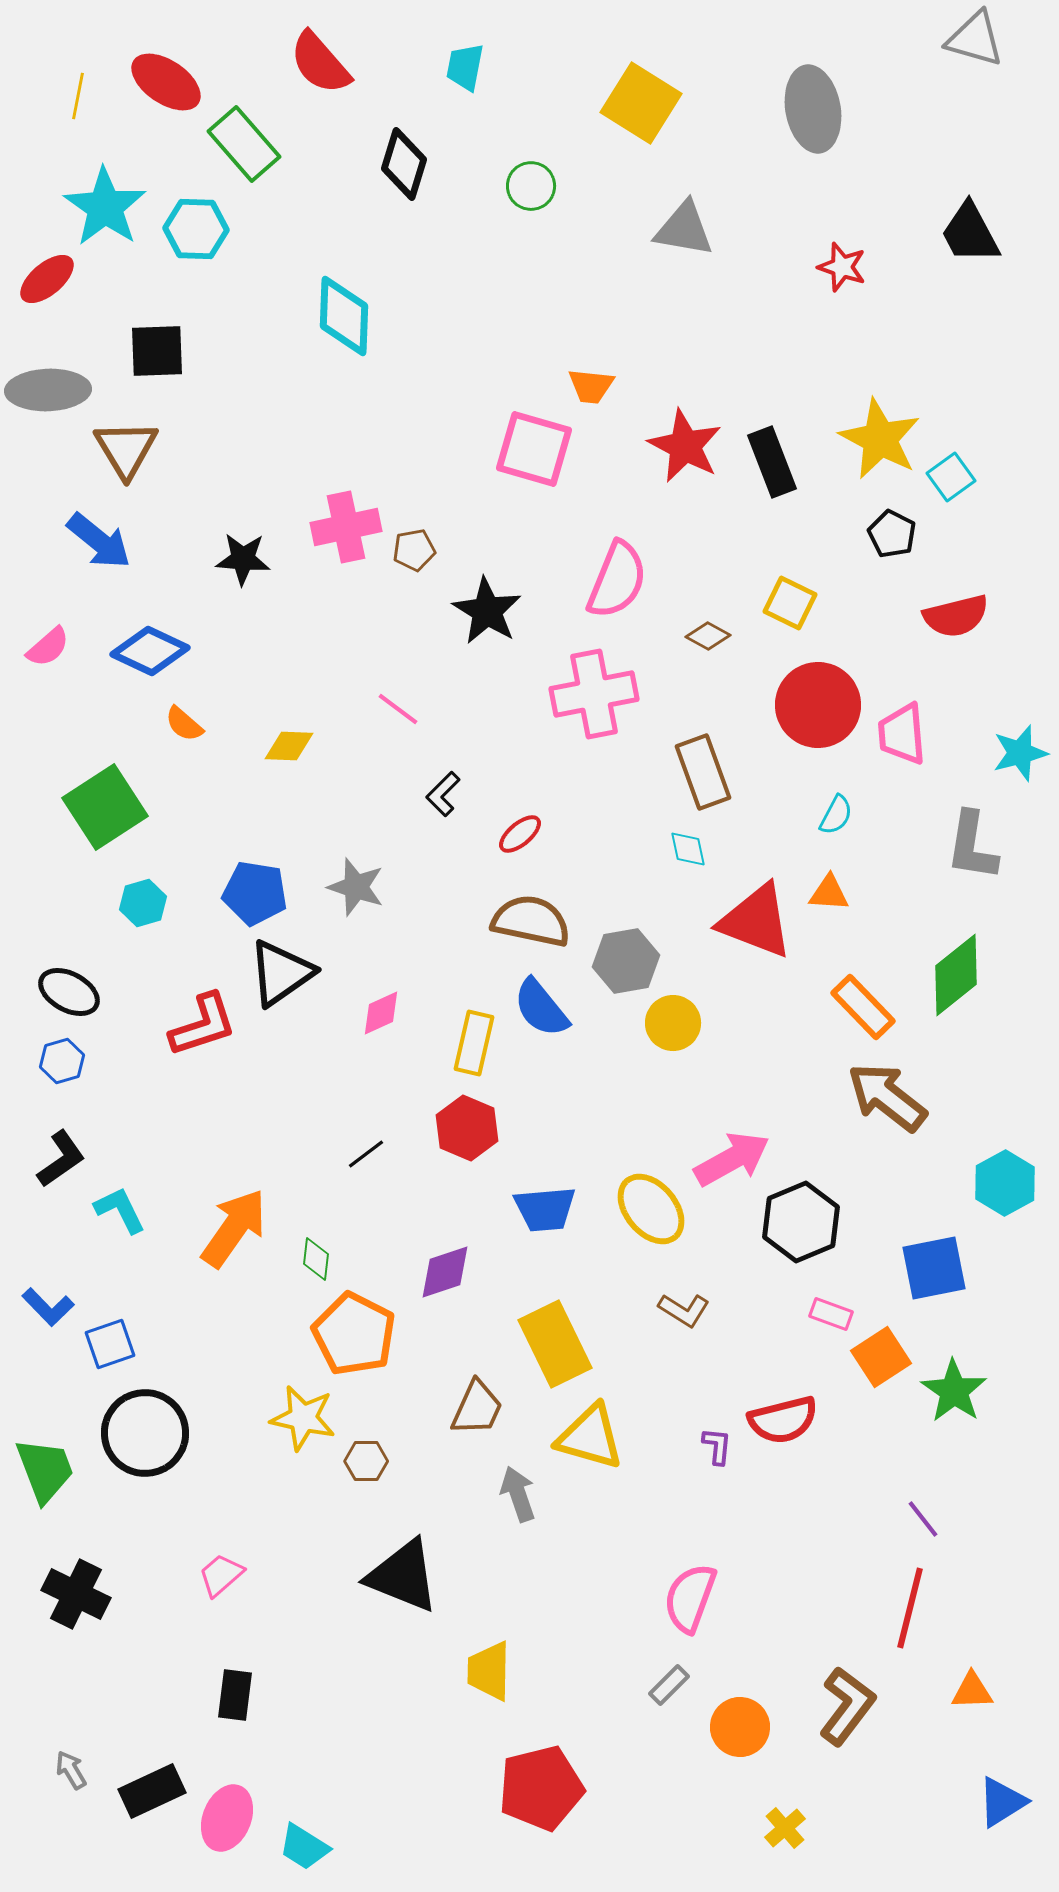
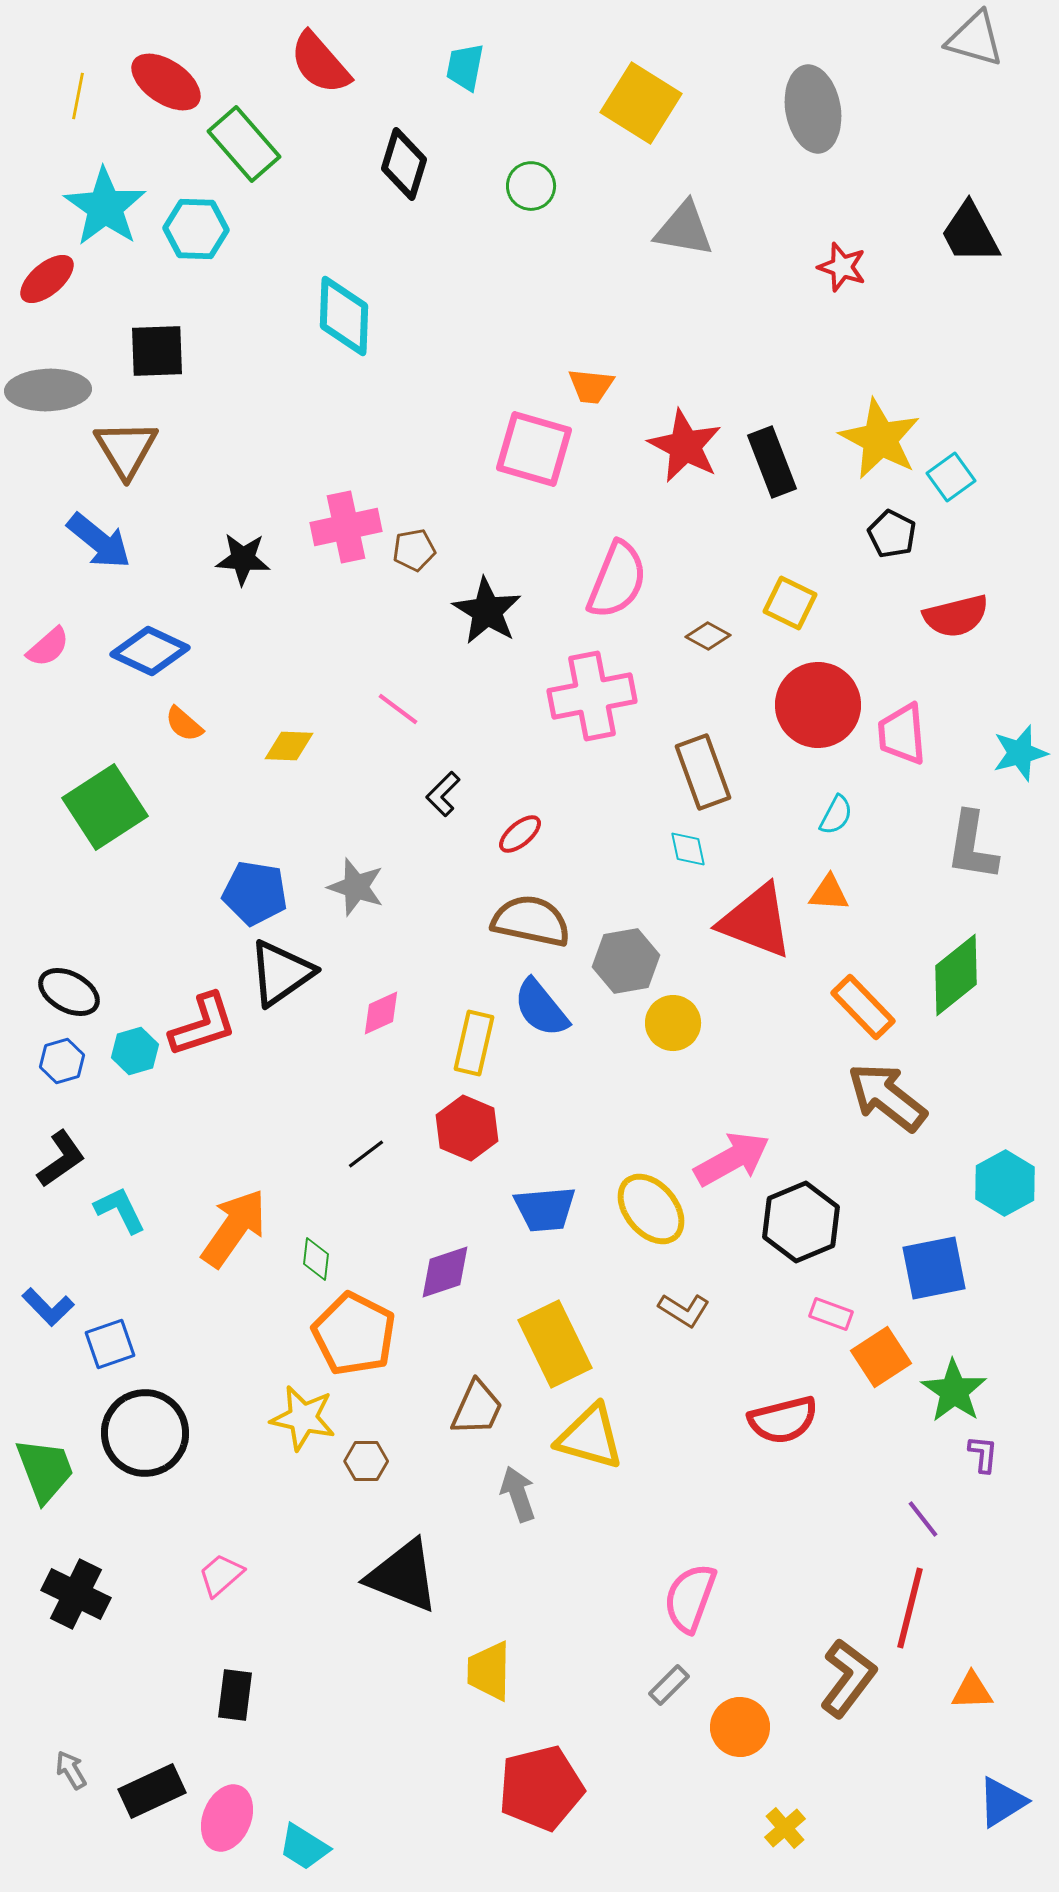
pink cross at (594, 694): moved 2 px left, 2 px down
cyan hexagon at (143, 903): moved 8 px left, 148 px down
purple L-shape at (717, 1446): moved 266 px right, 8 px down
brown L-shape at (847, 1706): moved 1 px right, 28 px up
